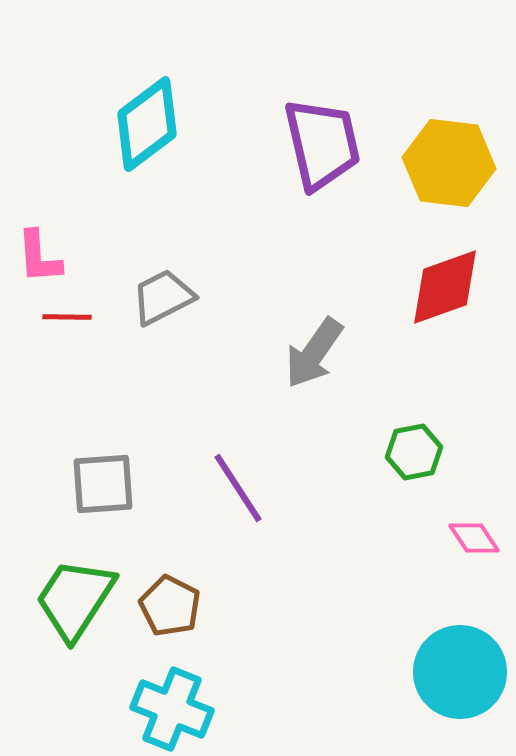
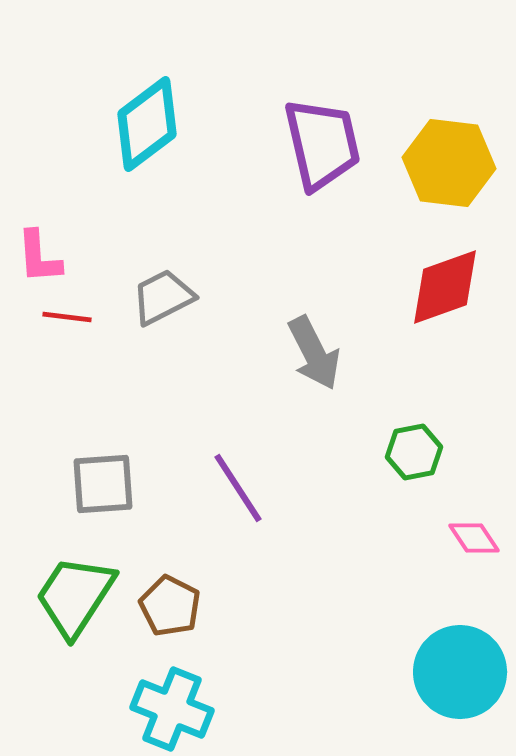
red line: rotated 6 degrees clockwise
gray arrow: rotated 62 degrees counterclockwise
green trapezoid: moved 3 px up
